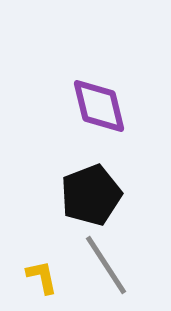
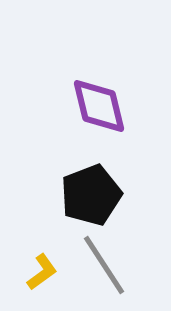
gray line: moved 2 px left
yellow L-shape: moved 5 px up; rotated 66 degrees clockwise
